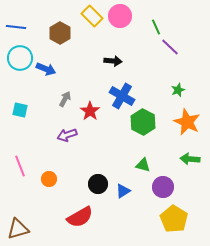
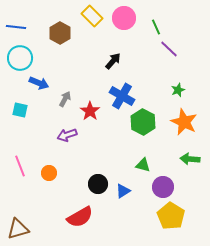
pink circle: moved 4 px right, 2 px down
purple line: moved 1 px left, 2 px down
black arrow: rotated 54 degrees counterclockwise
blue arrow: moved 7 px left, 14 px down
orange star: moved 3 px left
orange circle: moved 6 px up
yellow pentagon: moved 3 px left, 3 px up
